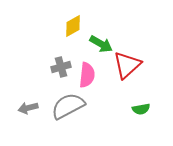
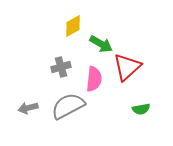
red triangle: moved 2 px down
pink semicircle: moved 7 px right, 4 px down
